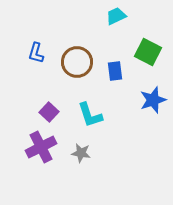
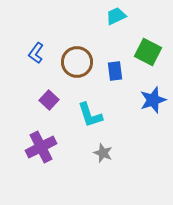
blue L-shape: rotated 20 degrees clockwise
purple square: moved 12 px up
gray star: moved 22 px right; rotated 12 degrees clockwise
